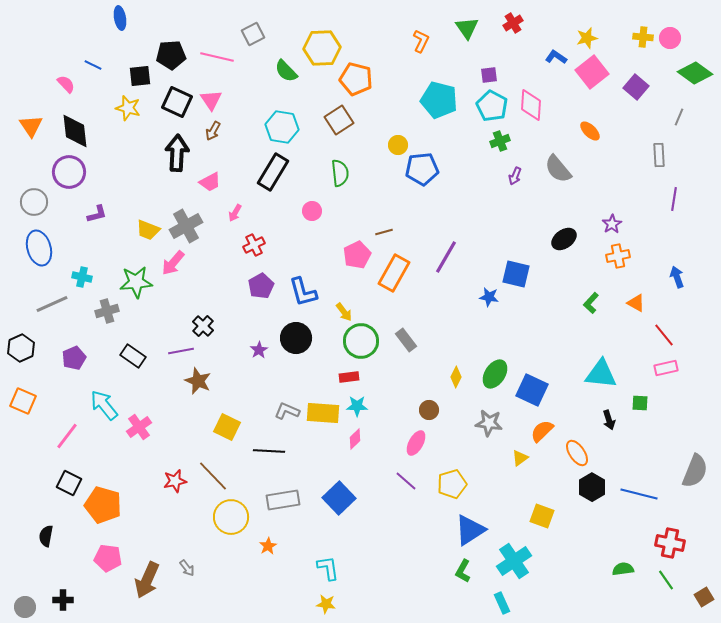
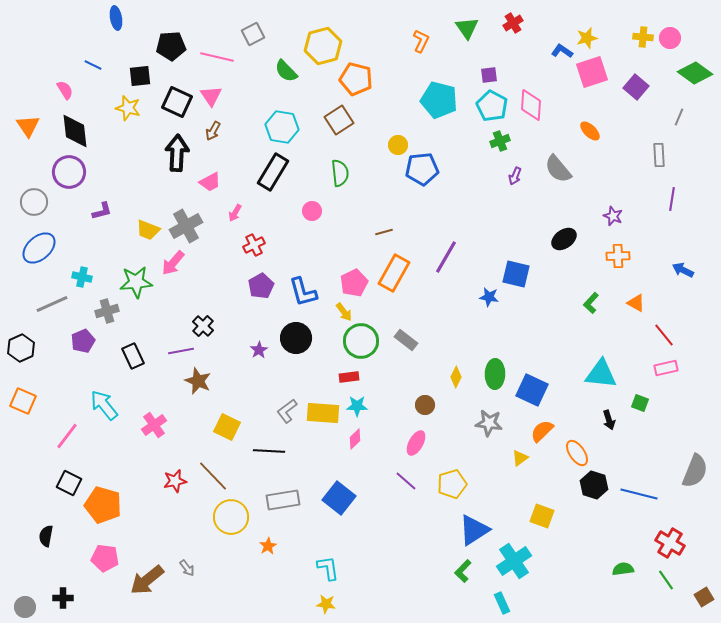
blue ellipse at (120, 18): moved 4 px left
yellow hexagon at (322, 48): moved 1 px right, 2 px up; rotated 12 degrees counterclockwise
black pentagon at (171, 55): moved 9 px up
blue L-shape at (556, 57): moved 6 px right, 6 px up
pink square at (592, 72): rotated 20 degrees clockwise
pink semicircle at (66, 84): moved 1 px left, 6 px down; rotated 12 degrees clockwise
pink triangle at (211, 100): moved 4 px up
orange triangle at (31, 126): moved 3 px left
purple line at (674, 199): moved 2 px left
purple L-shape at (97, 214): moved 5 px right, 3 px up
purple star at (612, 224): moved 1 px right, 8 px up; rotated 18 degrees counterclockwise
blue ellipse at (39, 248): rotated 64 degrees clockwise
pink pentagon at (357, 255): moved 3 px left, 28 px down
orange cross at (618, 256): rotated 10 degrees clockwise
blue arrow at (677, 277): moved 6 px right, 7 px up; rotated 45 degrees counterclockwise
gray rectangle at (406, 340): rotated 15 degrees counterclockwise
black rectangle at (133, 356): rotated 30 degrees clockwise
purple pentagon at (74, 358): moved 9 px right, 17 px up
green ellipse at (495, 374): rotated 32 degrees counterclockwise
green square at (640, 403): rotated 18 degrees clockwise
brown circle at (429, 410): moved 4 px left, 5 px up
gray L-shape at (287, 411): rotated 60 degrees counterclockwise
pink cross at (139, 427): moved 15 px right, 2 px up
black hexagon at (592, 487): moved 2 px right, 2 px up; rotated 12 degrees counterclockwise
blue square at (339, 498): rotated 8 degrees counterclockwise
blue triangle at (470, 530): moved 4 px right
red cross at (670, 543): rotated 20 degrees clockwise
pink pentagon at (108, 558): moved 3 px left
green L-shape at (463, 571): rotated 15 degrees clockwise
brown arrow at (147, 580): rotated 27 degrees clockwise
black cross at (63, 600): moved 2 px up
